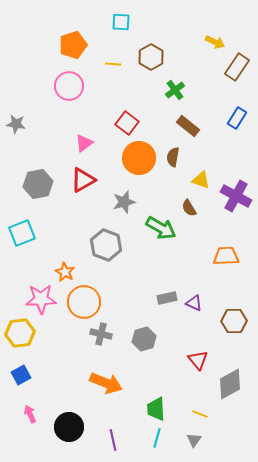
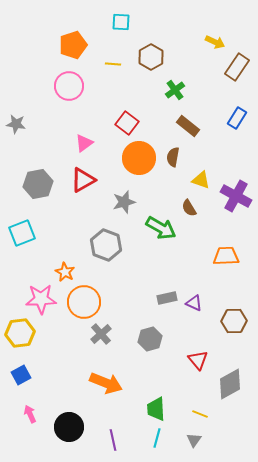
gray cross at (101, 334): rotated 35 degrees clockwise
gray hexagon at (144, 339): moved 6 px right
